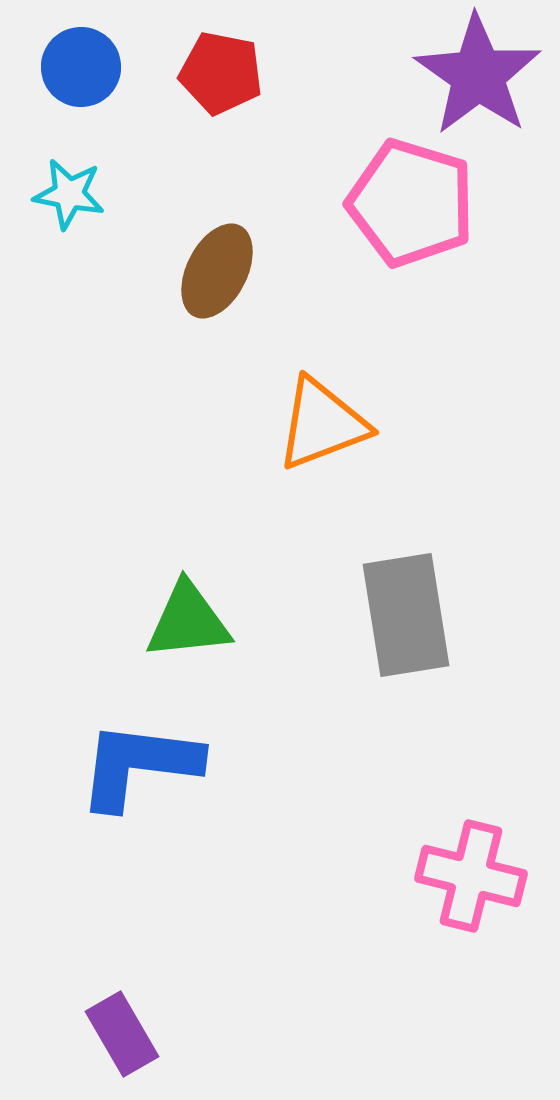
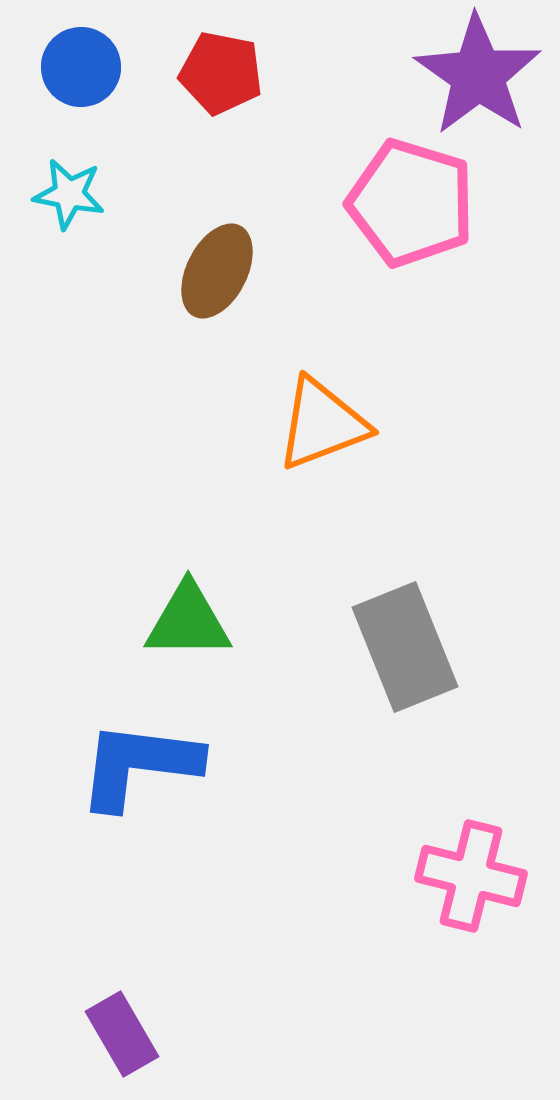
gray rectangle: moved 1 px left, 32 px down; rotated 13 degrees counterclockwise
green triangle: rotated 6 degrees clockwise
